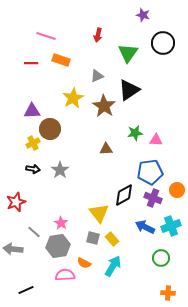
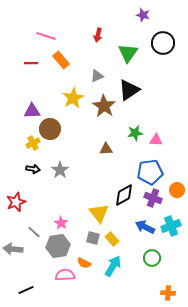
orange rectangle: rotated 30 degrees clockwise
green circle: moved 9 px left
